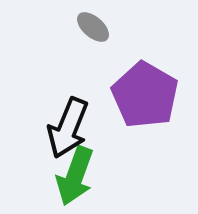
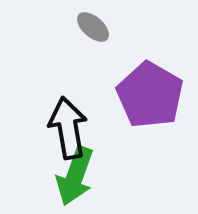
purple pentagon: moved 5 px right
black arrow: rotated 148 degrees clockwise
